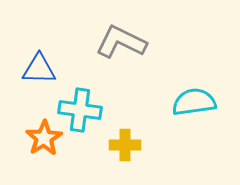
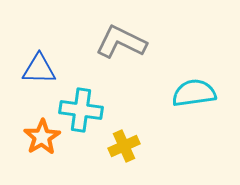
cyan semicircle: moved 9 px up
cyan cross: moved 1 px right
orange star: moved 2 px left, 1 px up
yellow cross: moved 1 px left, 1 px down; rotated 24 degrees counterclockwise
